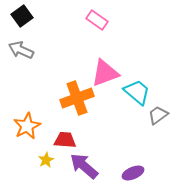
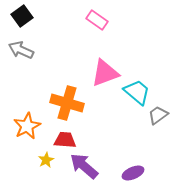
orange cross: moved 10 px left, 5 px down; rotated 36 degrees clockwise
